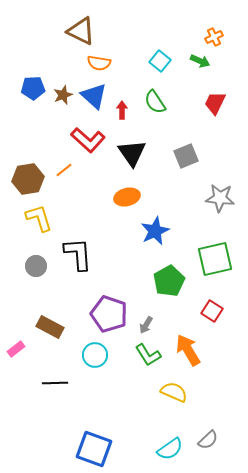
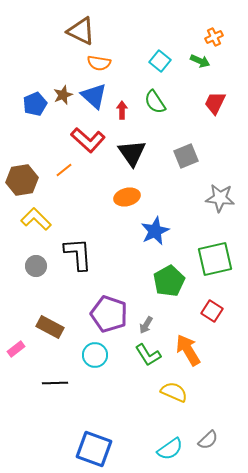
blue pentagon: moved 2 px right, 16 px down; rotated 20 degrees counterclockwise
brown hexagon: moved 6 px left, 1 px down
yellow L-shape: moved 3 px left, 1 px down; rotated 28 degrees counterclockwise
